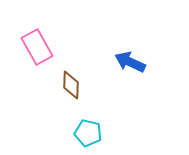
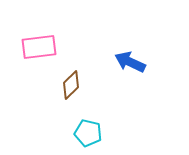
pink rectangle: moved 2 px right; rotated 68 degrees counterclockwise
brown diamond: rotated 44 degrees clockwise
